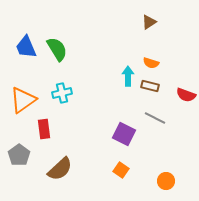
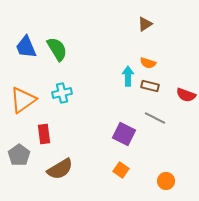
brown triangle: moved 4 px left, 2 px down
orange semicircle: moved 3 px left
red rectangle: moved 5 px down
brown semicircle: rotated 12 degrees clockwise
